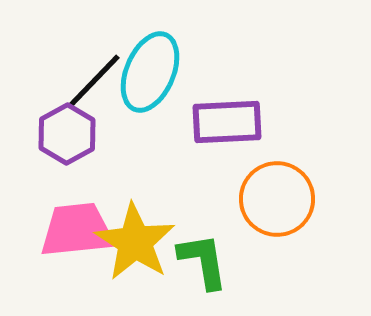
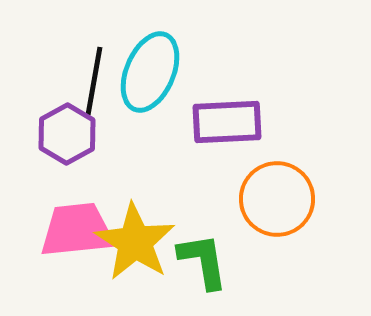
black line: rotated 34 degrees counterclockwise
